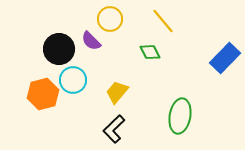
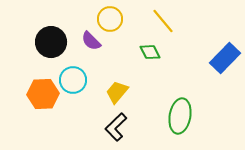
black circle: moved 8 px left, 7 px up
orange hexagon: rotated 12 degrees clockwise
black L-shape: moved 2 px right, 2 px up
